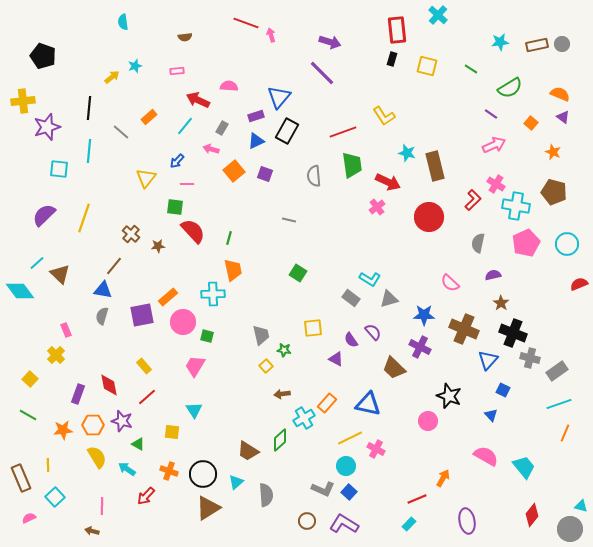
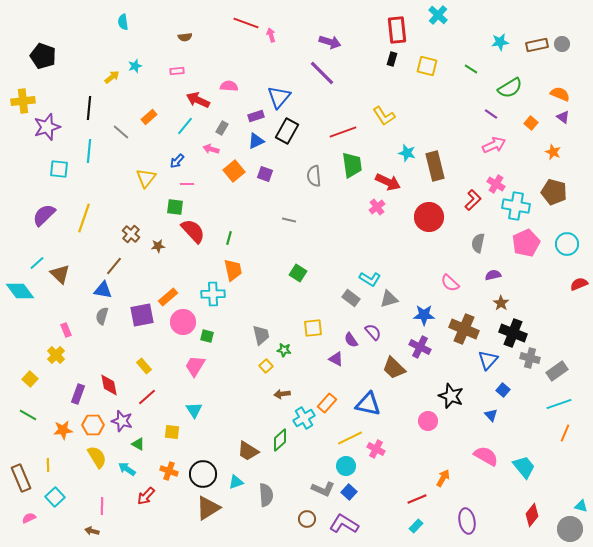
blue square at (503, 390): rotated 16 degrees clockwise
black star at (449, 396): moved 2 px right
cyan triangle at (236, 482): rotated 21 degrees clockwise
brown circle at (307, 521): moved 2 px up
cyan rectangle at (409, 524): moved 7 px right, 2 px down
